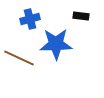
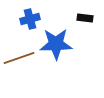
black rectangle: moved 4 px right, 2 px down
brown line: rotated 44 degrees counterclockwise
